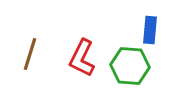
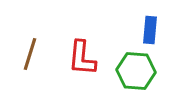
red L-shape: rotated 21 degrees counterclockwise
green hexagon: moved 6 px right, 5 px down
